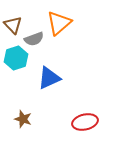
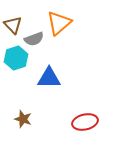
blue triangle: rotated 25 degrees clockwise
